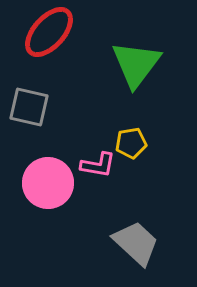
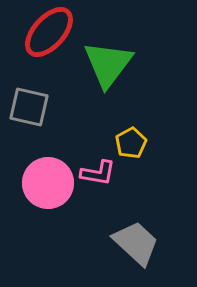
green triangle: moved 28 px left
yellow pentagon: rotated 20 degrees counterclockwise
pink L-shape: moved 8 px down
